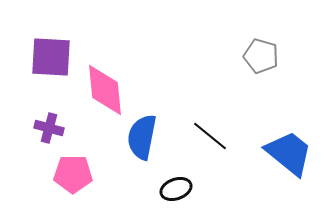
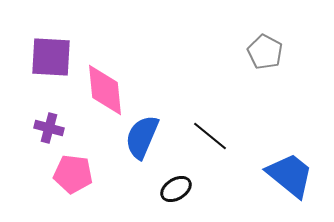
gray pentagon: moved 4 px right, 4 px up; rotated 12 degrees clockwise
blue semicircle: rotated 12 degrees clockwise
blue trapezoid: moved 1 px right, 22 px down
pink pentagon: rotated 6 degrees clockwise
black ellipse: rotated 12 degrees counterclockwise
